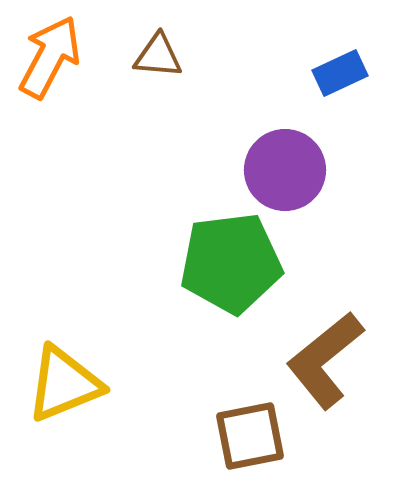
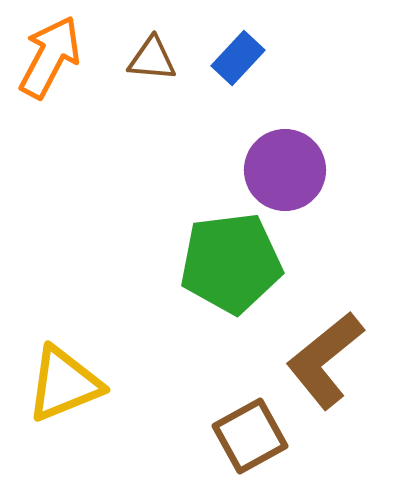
brown triangle: moved 6 px left, 3 px down
blue rectangle: moved 102 px left, 15 px up; rotated 22 degrees counterclockwise
brown square: rotated 18 degrees counterclockwise
